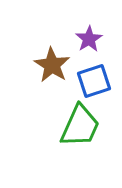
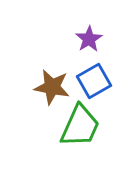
brown star: moved 22 px down; rotated 21 degrees counterclockwise
blue square: rotated 12 degrees counterclockwise
